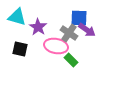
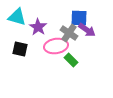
pink ellipse: rotated 20 degrees counterclockwise
